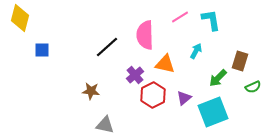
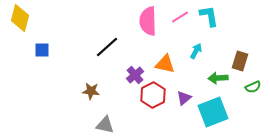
cyan L-shape: moved 2 px left, 4 px up
pink semicircle: moved 3 px right, 14 px up
green arrow: rotated 42 degrees clockwise
